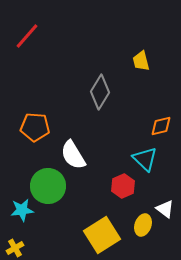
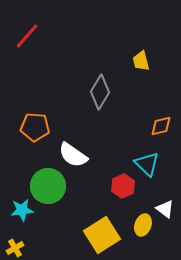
white semicircle: rotated 24 degrees counterclockwise
cyan triangle: moved 2 px right, 5 px down
